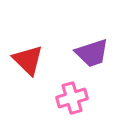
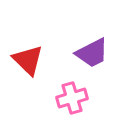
purple trapezoid: rotated 9 degrees counterclockwise
